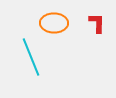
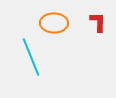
red L-shape: moved 1 px right, 1 px up
